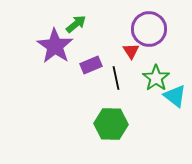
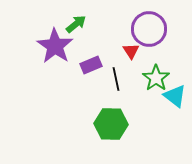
black line: moved 1 px down
